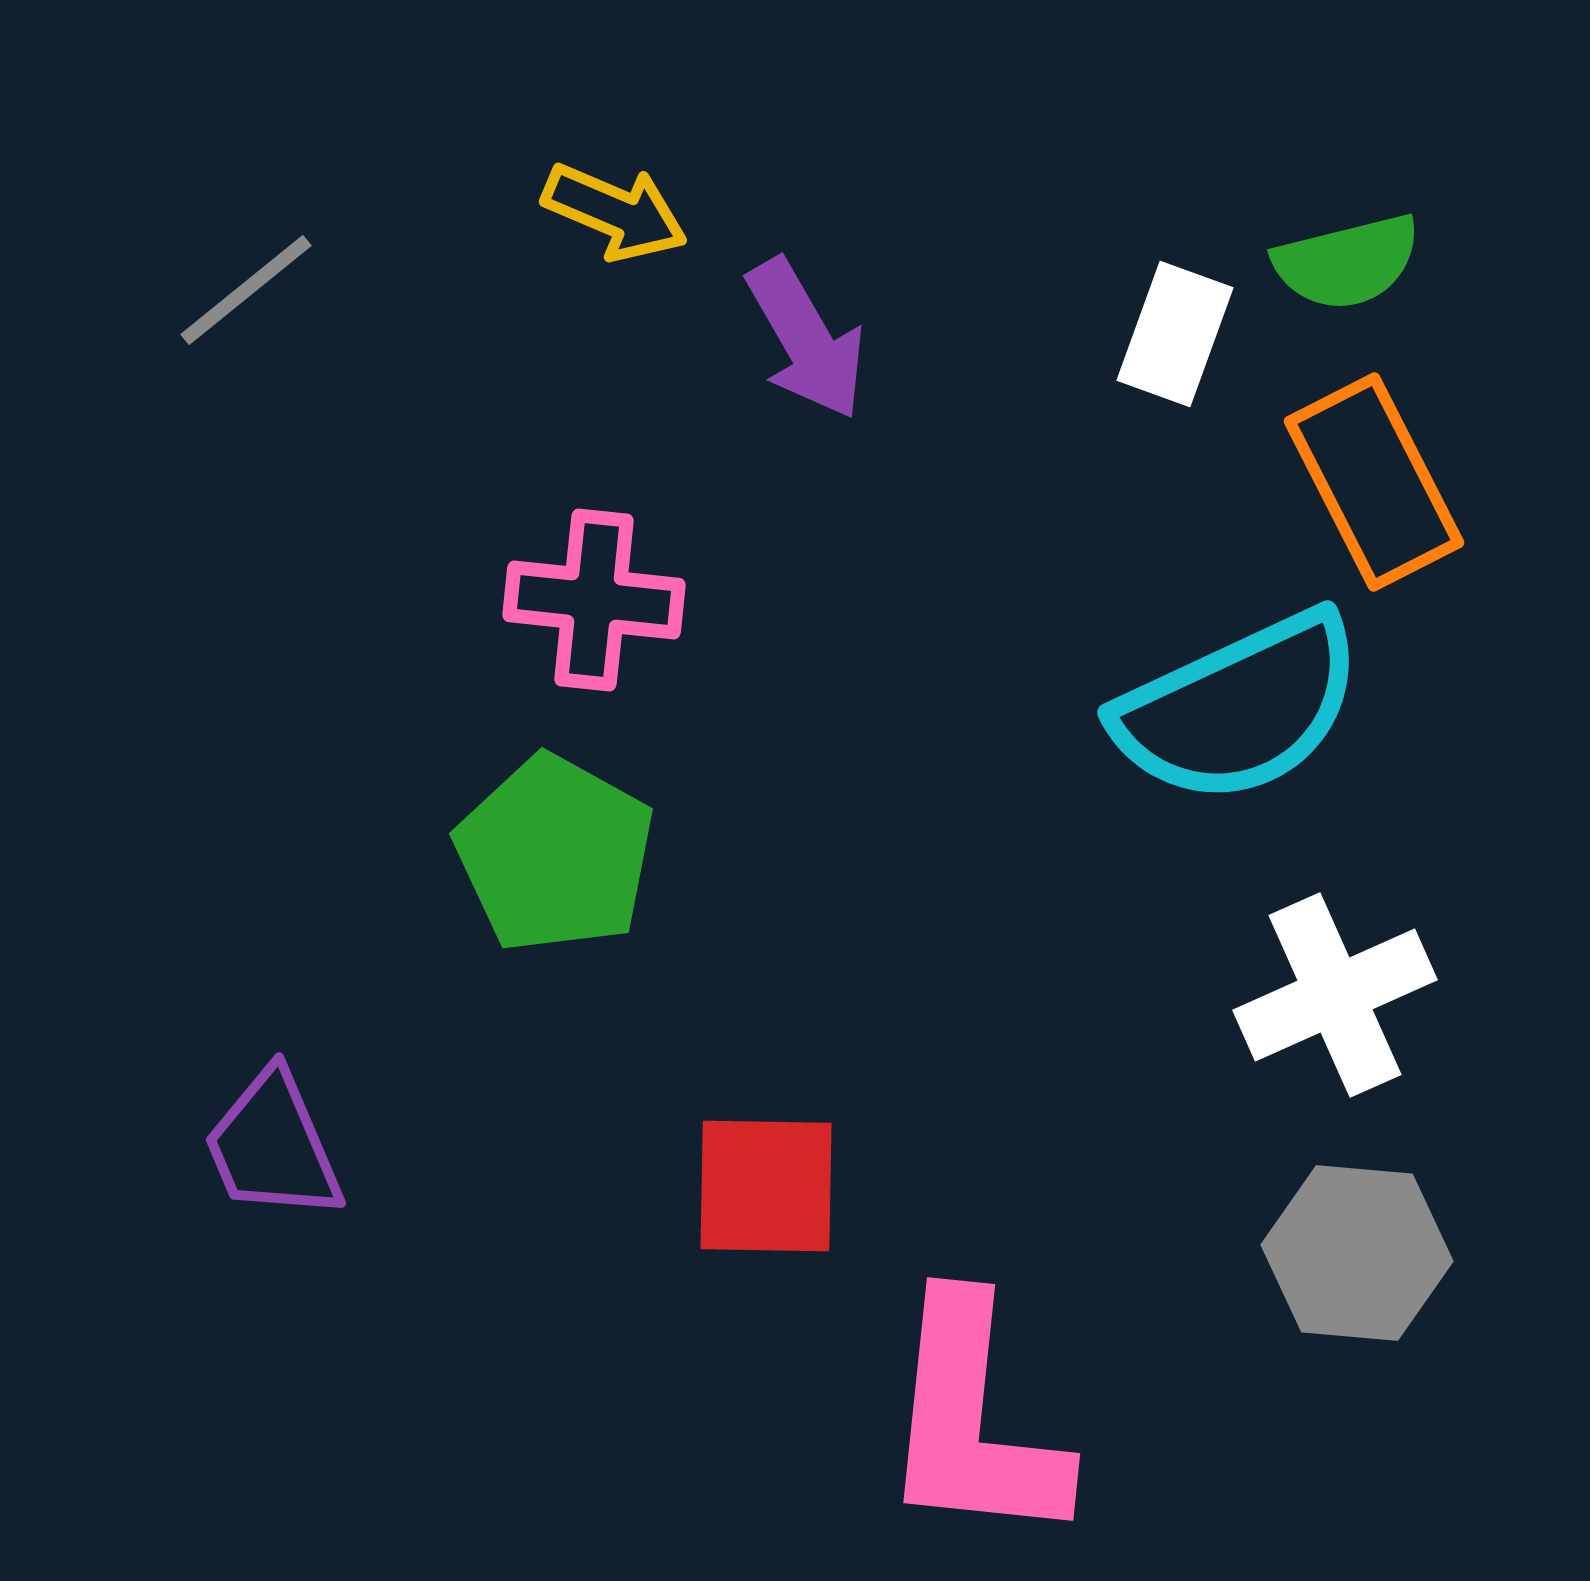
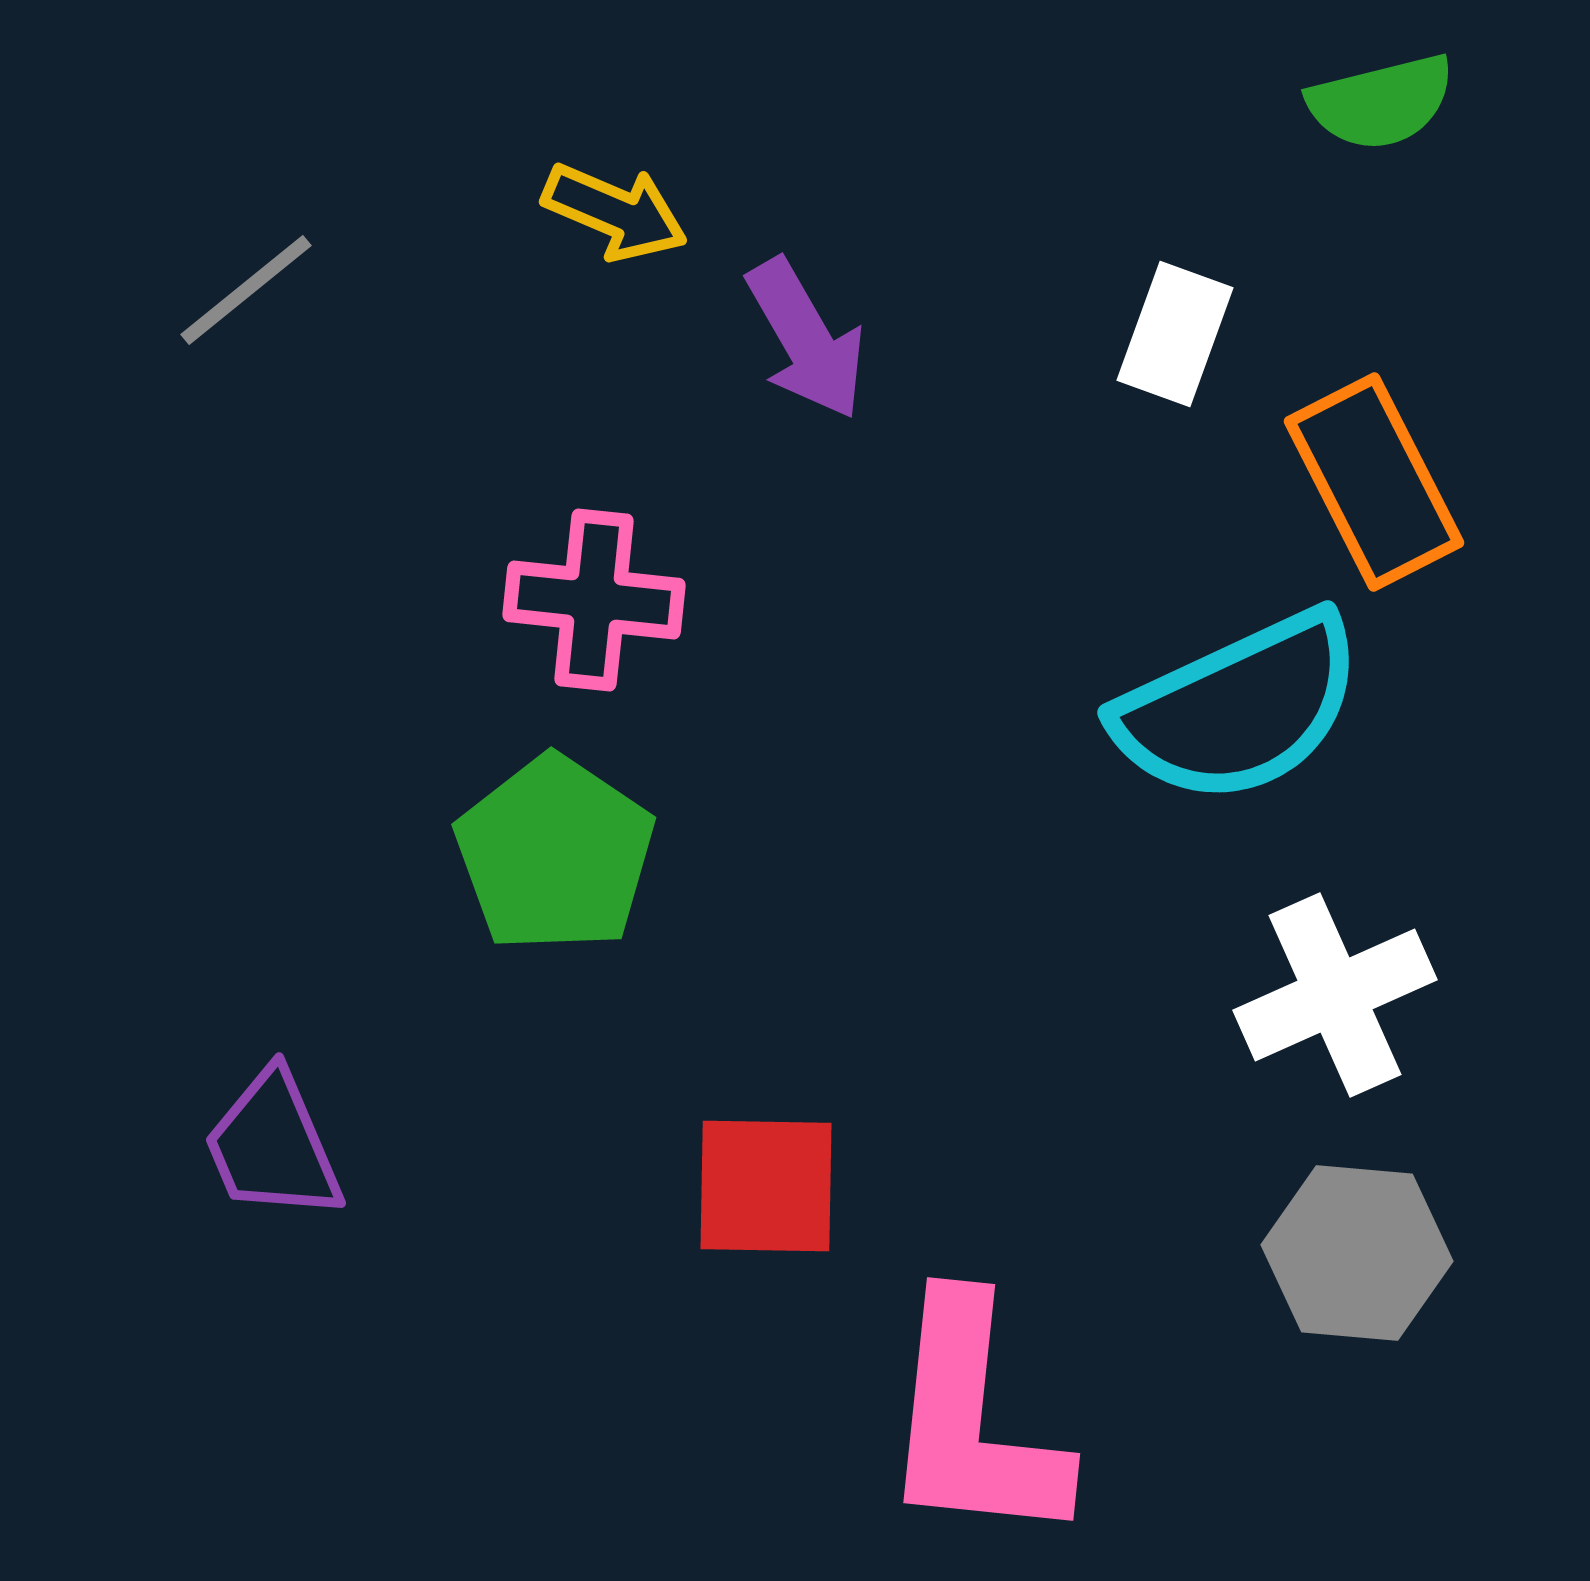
green semicircle: moved 34 px right, 160 px up
green pentagon: rotated 5 degrees clockwise
